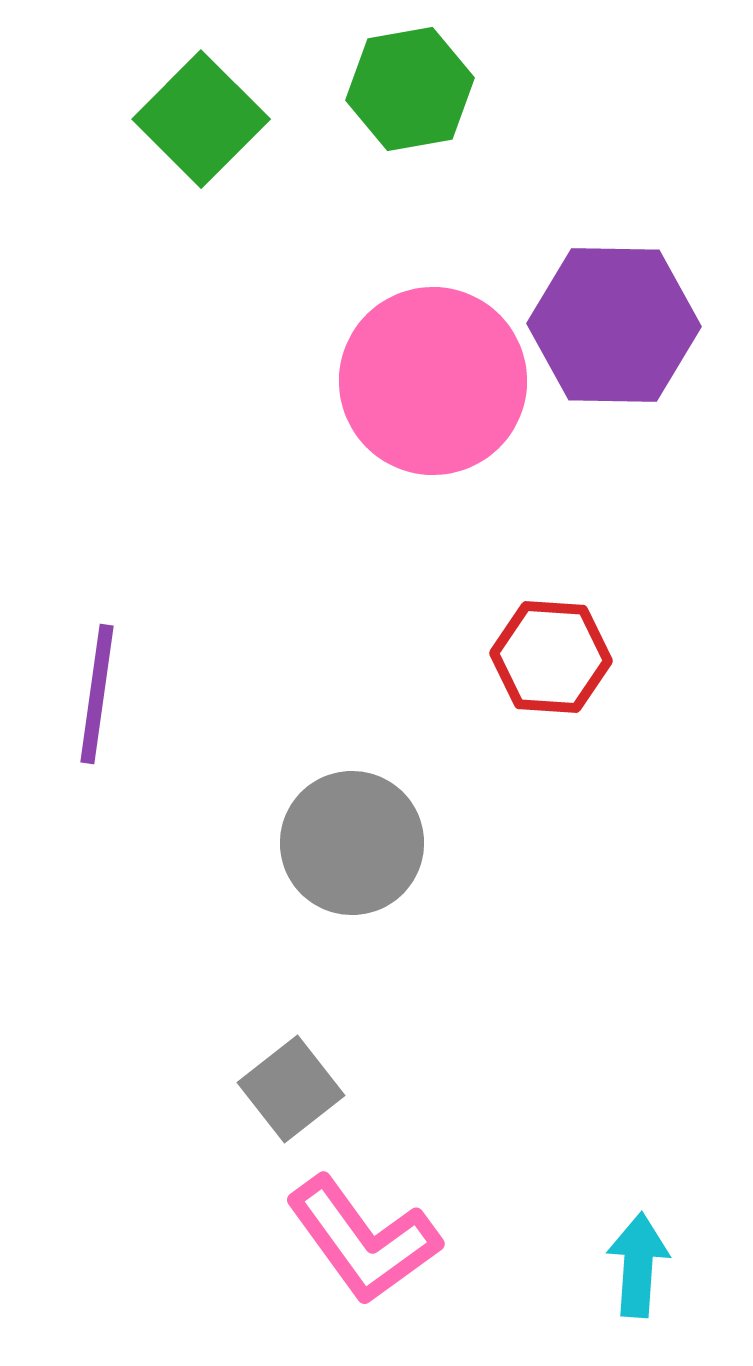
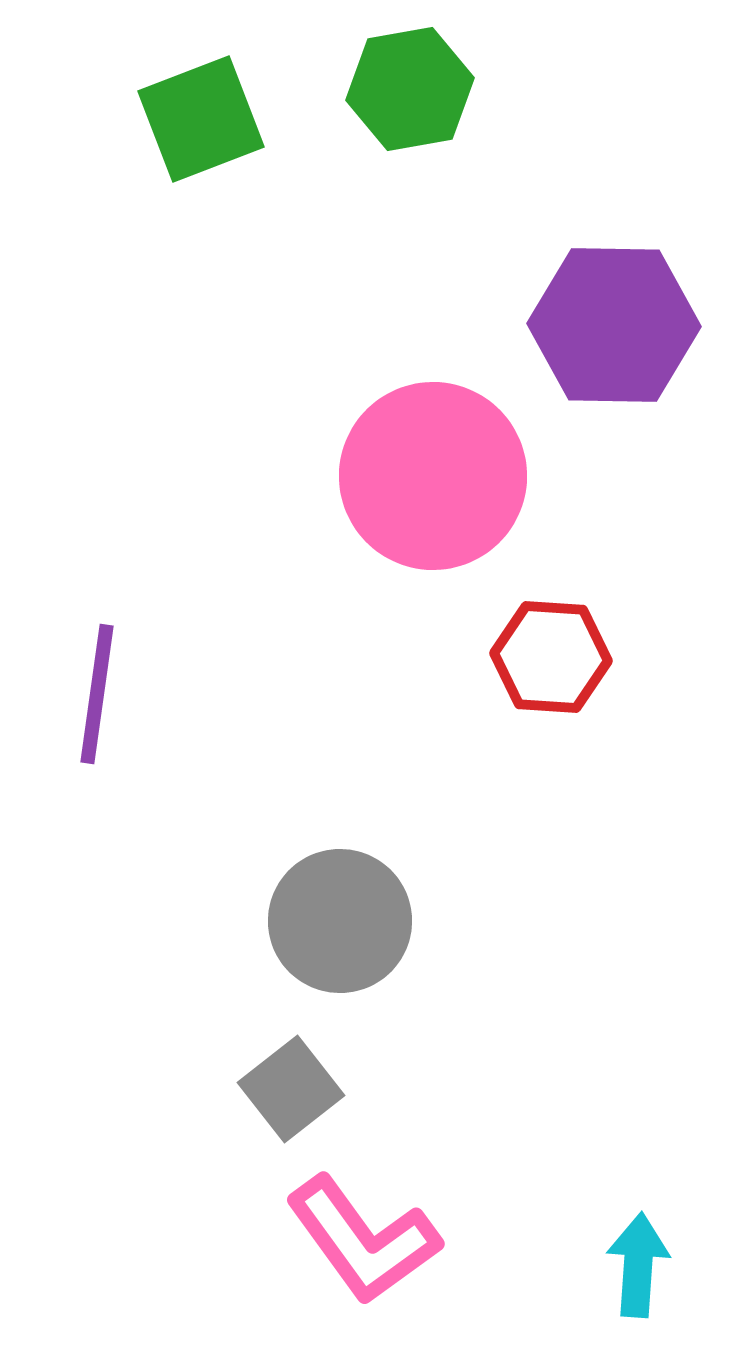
green square: rotated 24 degrees clockwise
pink circle: moved 95 px down
gray circle: moved 12 px left, 78 px down
